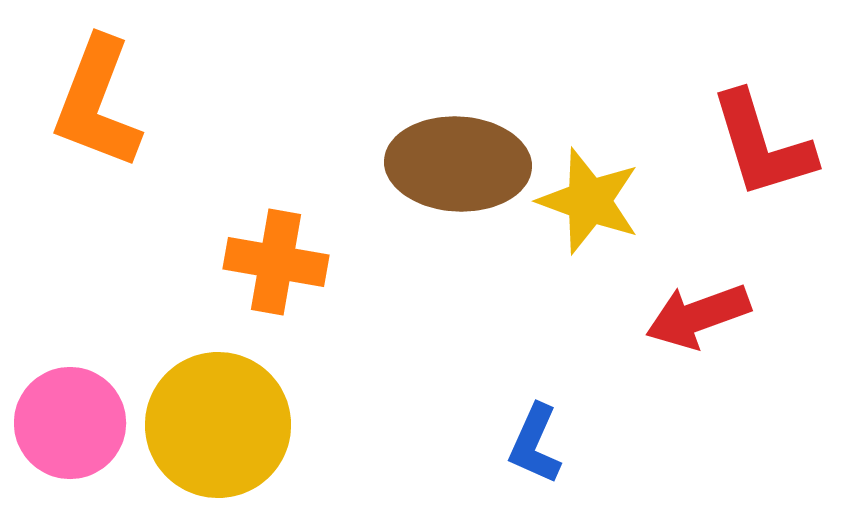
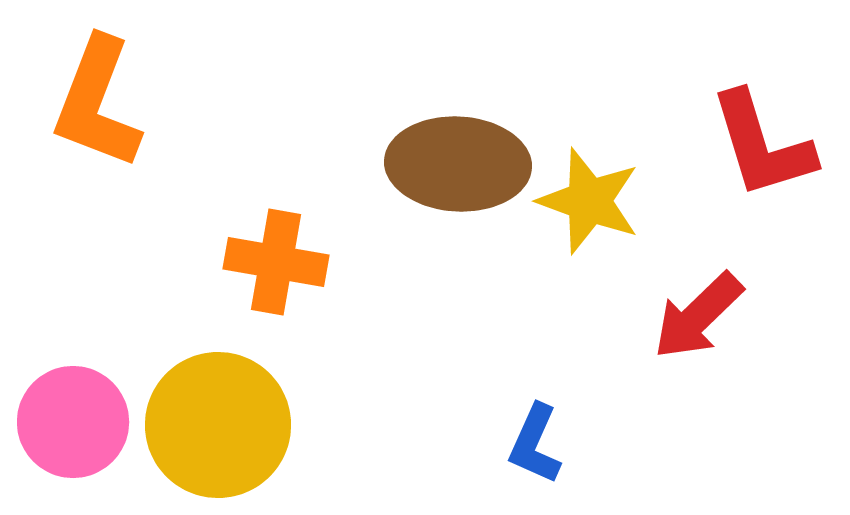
red arrow: rotated 24 degrees counterclockwise
pink circle: moved 3 px right, 1 px up
